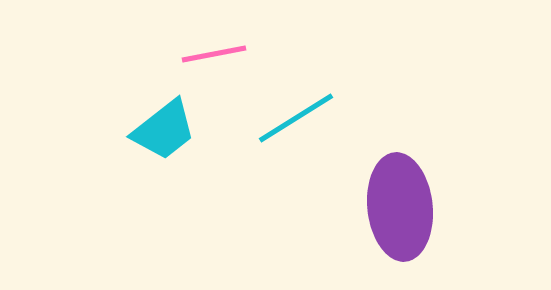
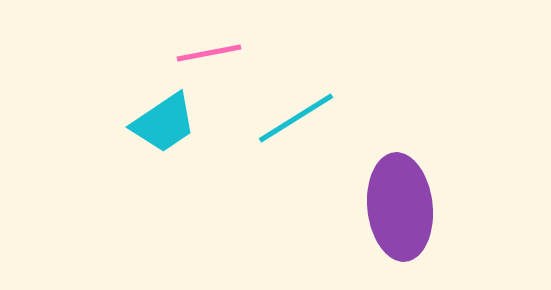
pink line: moved 5 px left, 1 px up
cyan trapezoid: moved 7 px up; rotated 4 degrees clockwise
